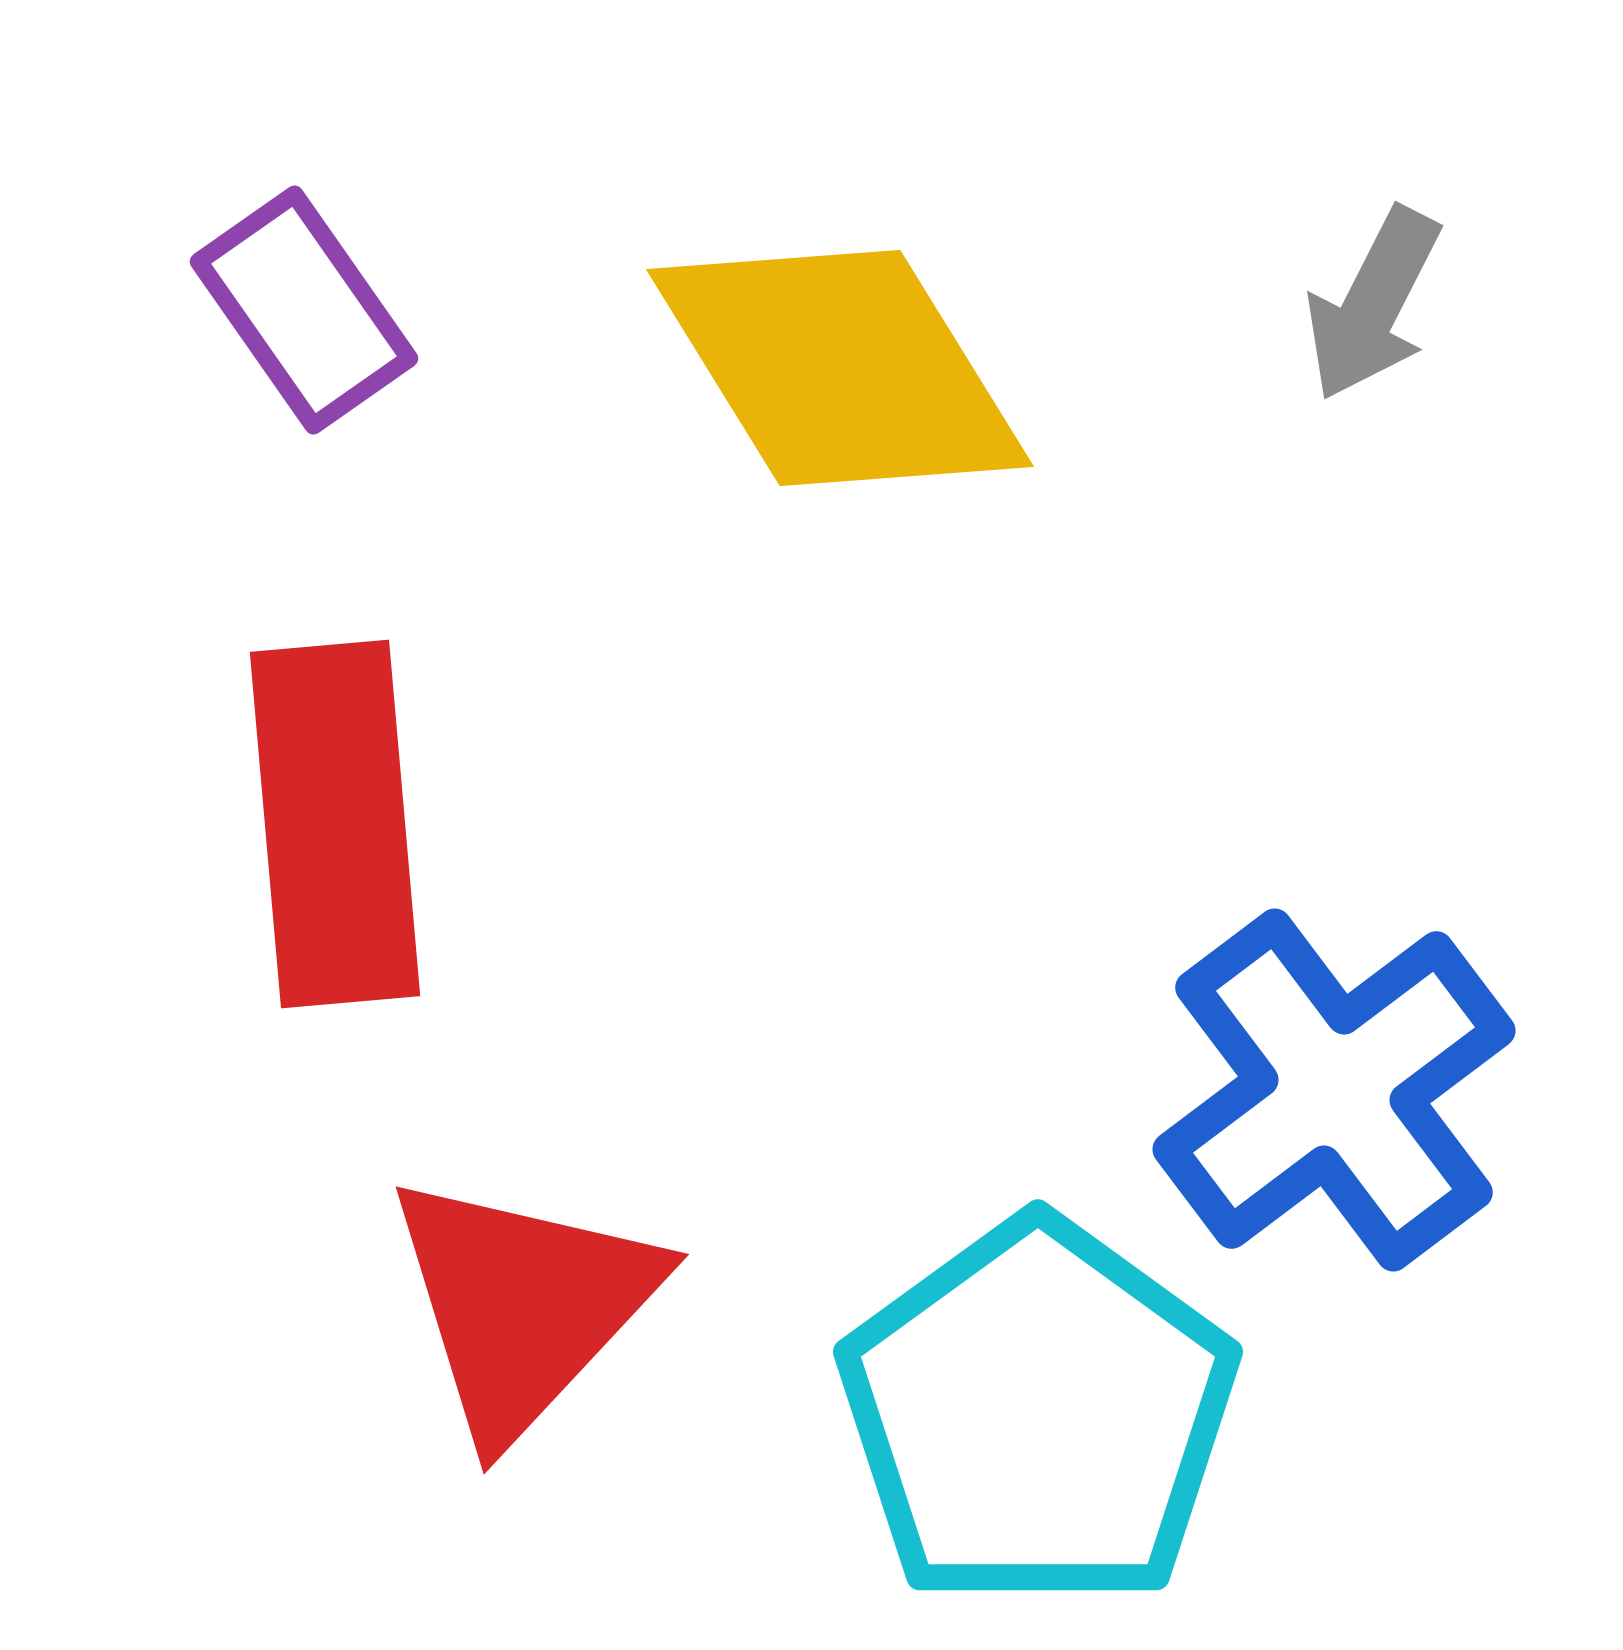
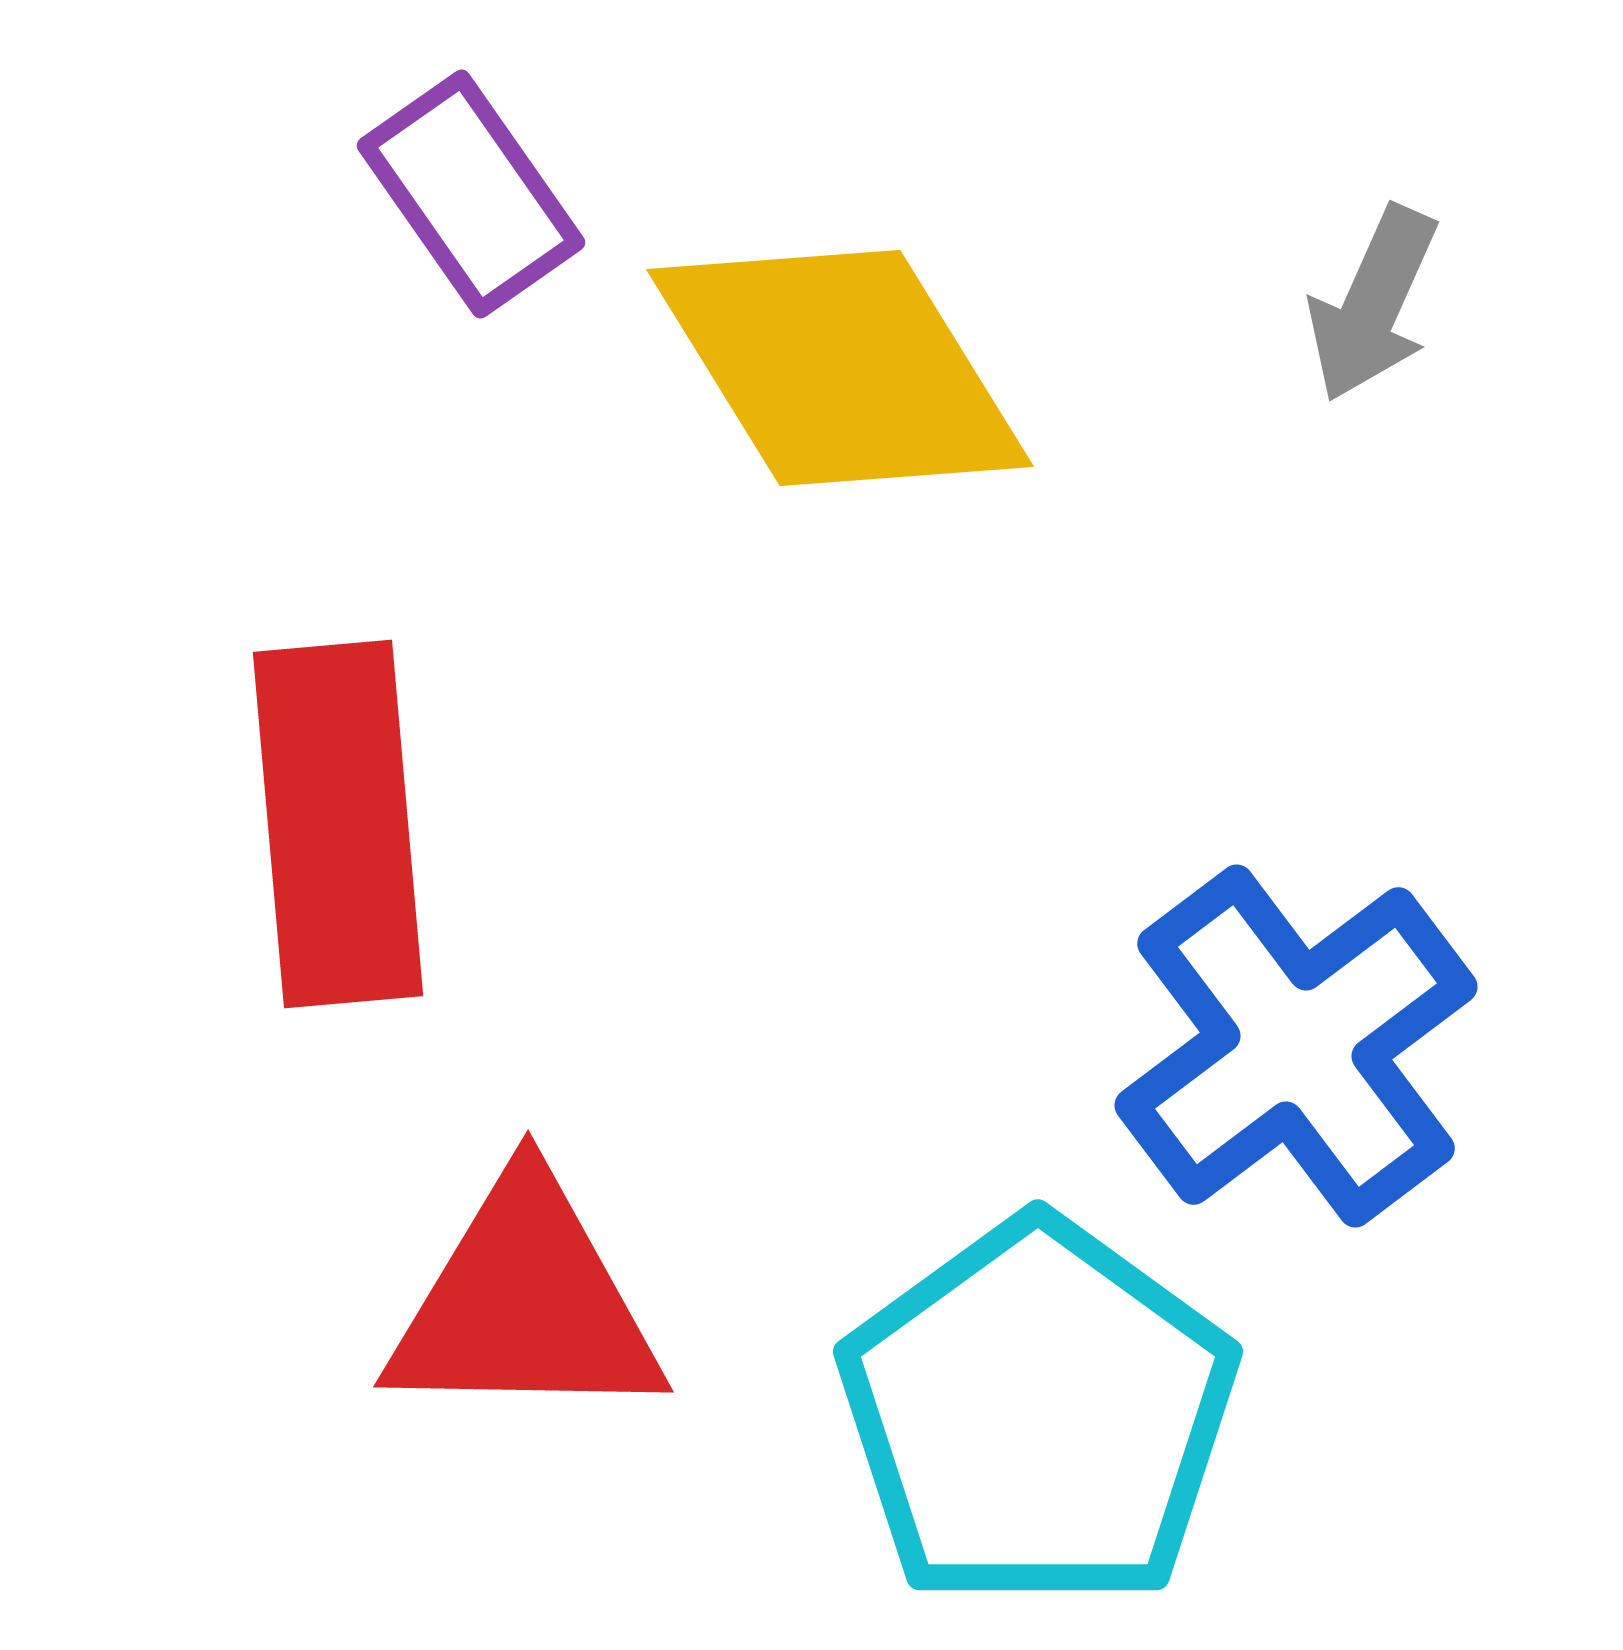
gray arrow: rotated 3 degrees counterclockwise
purple rectangle: moved 167 px right, 116 px up
red rectangle: moved 3 px right
blue cross: moved 38 px left, 44 px up
red triangle: moved 2 px right, 2 px up; rotated 48 degrees clockwise
